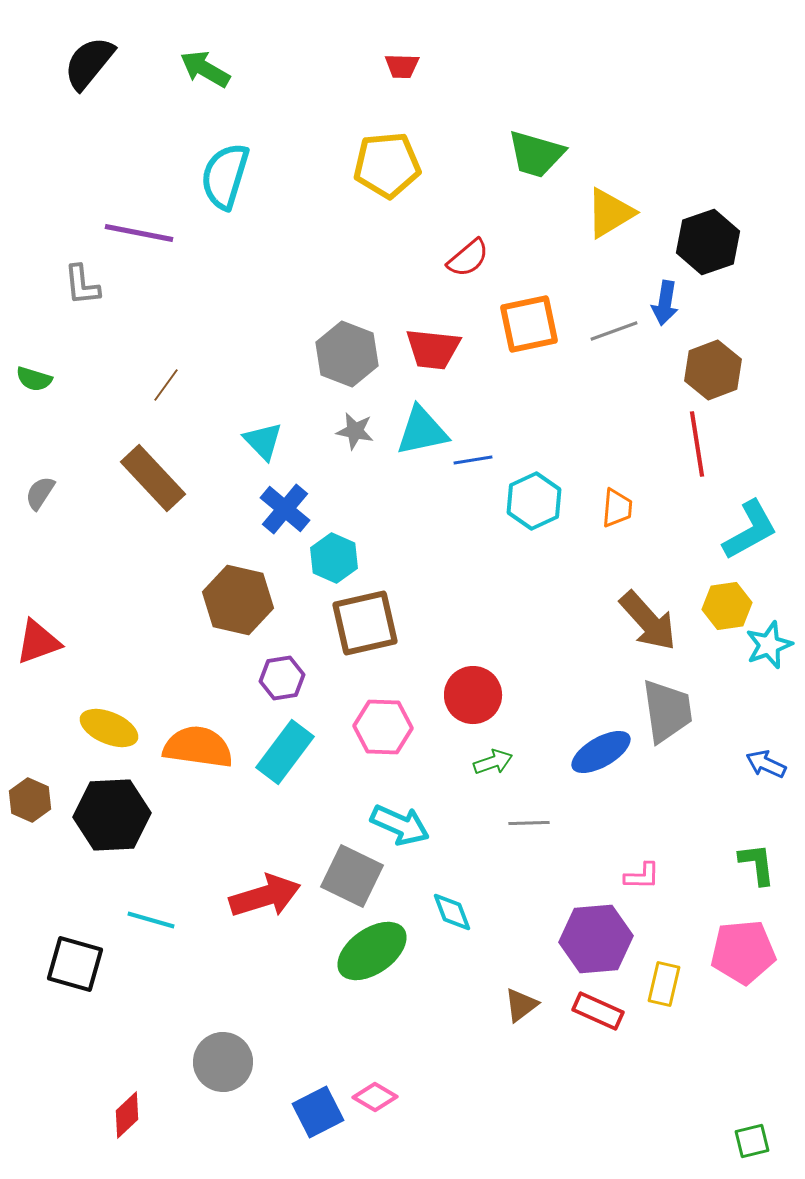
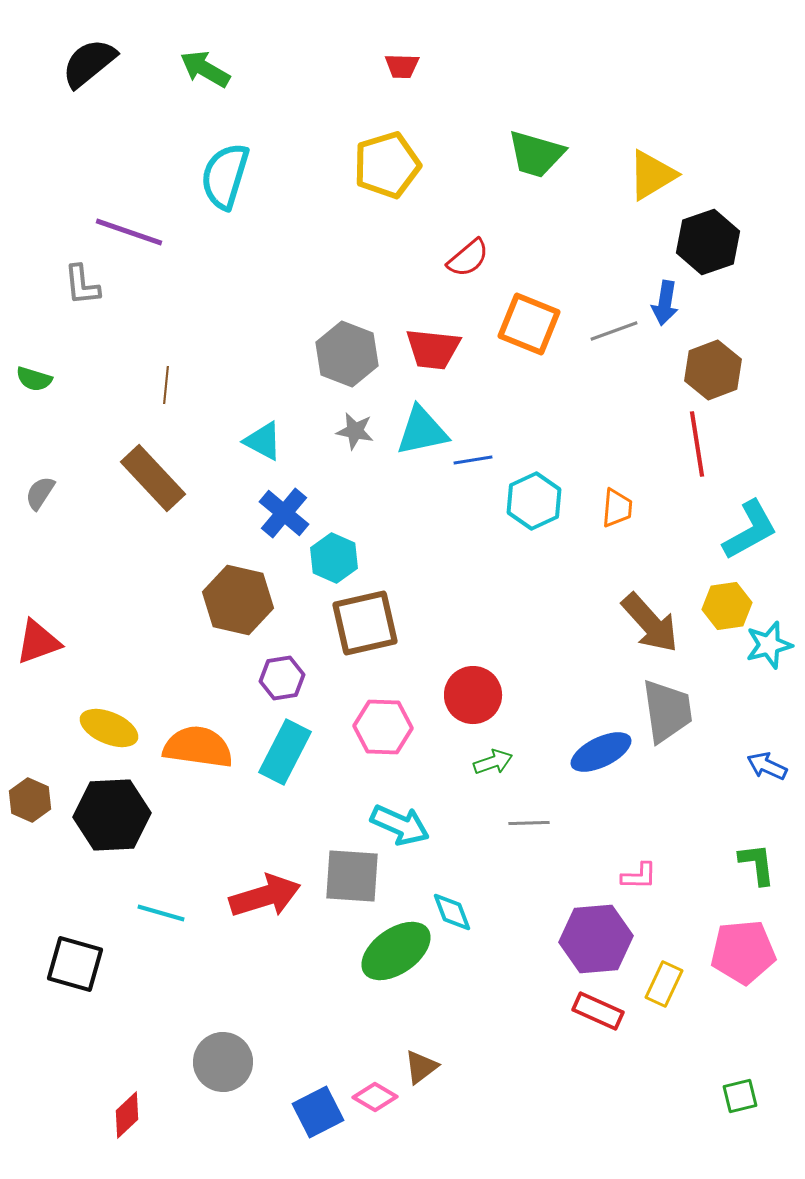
black semicircle at (89, 63): rotated 12 degrees clockwise
yellow pentagon at (387, 165): rotated 12 degrees counterclockwise
yellow triangle at (610, 213): moved 42 px right, 38 px up
purple line at (139, 233): moved 10 px left, 1 px up; rotated 8 degrees clockwise
orange square at (529, 324): rotated 34 degrees clockwise
brown line at (166, 385): rotated 30 degrees counterclockwise
cyan triangle at (263, 441): rotated 18 degrees counterclockwise
blue cross at (285, 509): moved 1 px left, 4 px down
brown arrow at (648, 621): moved 2 px right, 2 px down
cyan star at (769, 645): rotated 6 degrees clockwise
cyan rectangle at (285, 752): rotated 10 degrees counterclockwise
blue ellipse at (601, 752): rotated 4 degrees clockwise
blue arrow at (766, 764): moved 1 px right, 2 px down
gray square at (352, 876): rotated 22 degrees counterclockwise
pink L-shape at (642, 876): moved 3 px left
cyan line at (151, 920): moved 10 px right, 7 px up
green ellipse at (372, 951): moved 24 px right
yellow rectangle at (664, 984): rotated 12 degrees clockwise
brown triangle at (521, 1005): moved 100 px left, 62 px down
green square at (752, 1141): moved 12 px left, 45 px up
